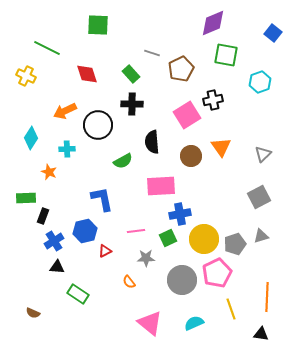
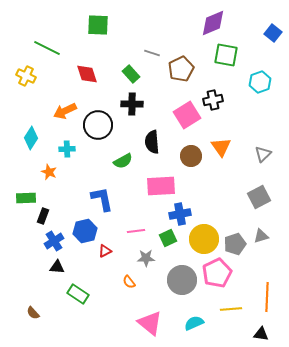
yellow line at (231, 309): rotated 75 degrees counterclockwise
brown semicircle at (33, 313): rotated 24 degrees clockwise
